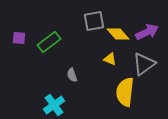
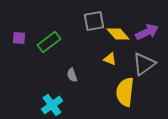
cyan cross: moved 2 px left
